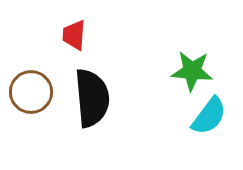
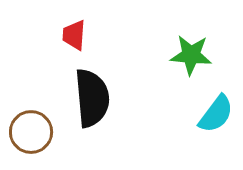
green star: moved 1 px left, 16 px up
brown circle: moved 40 px down
cyan semicircle: moved 7 px right, 2 px up
